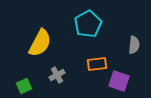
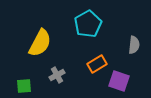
orange rectangle: rotated 24 degrees counterclockwise
green square: rotated 21 degrees clockwise
